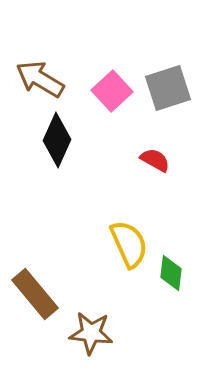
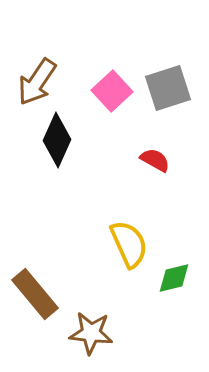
brown arrow: moved 3 px left, 3 px down; rotated 87 degrees counterclockwise
green diamond: moved 3 px right, 5 px down; rotated 69 degrees clockwise
